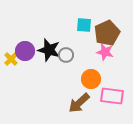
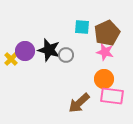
cyan square: moved 2 px left, 2 px down
orange circle: moved 13 px right
